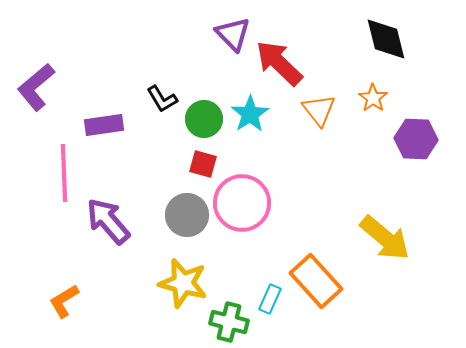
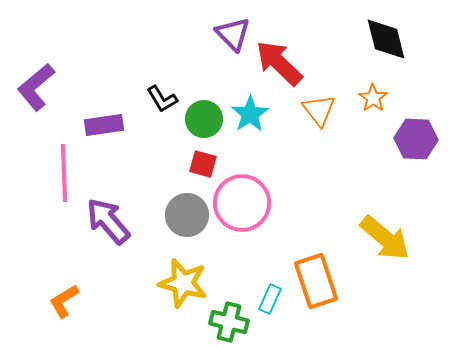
orange rectangle: rotated 24 degrees clockwise
